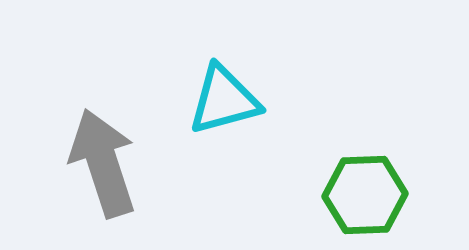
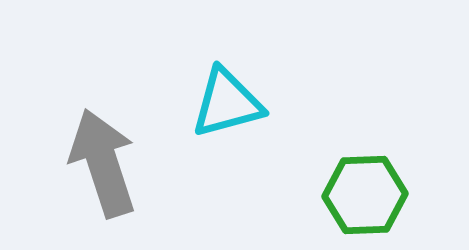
cyan triangle: moved 3 px right, 3 px down
